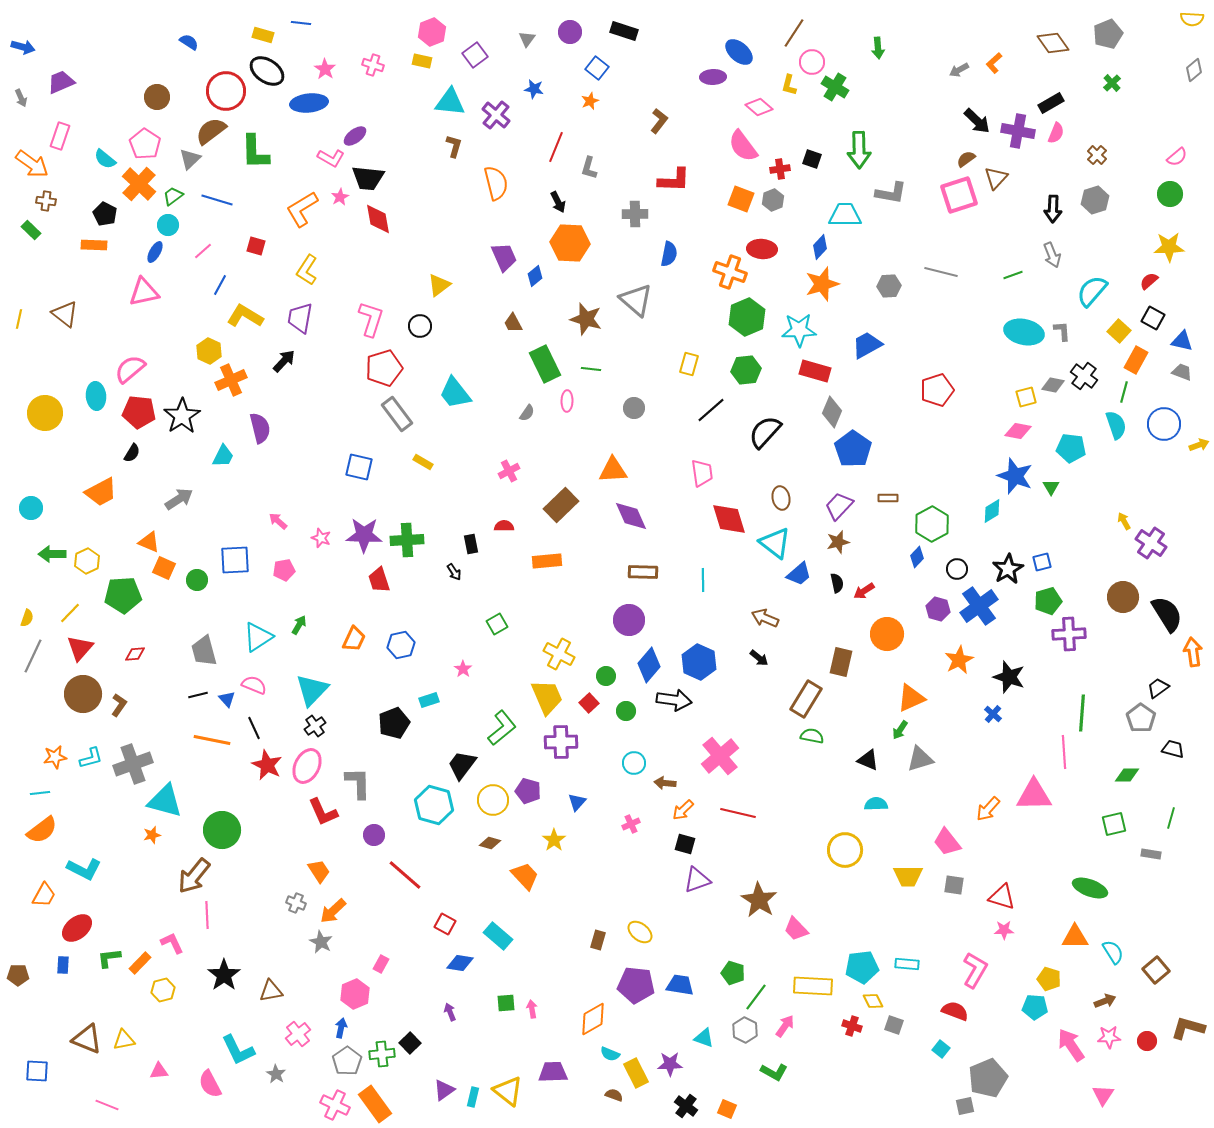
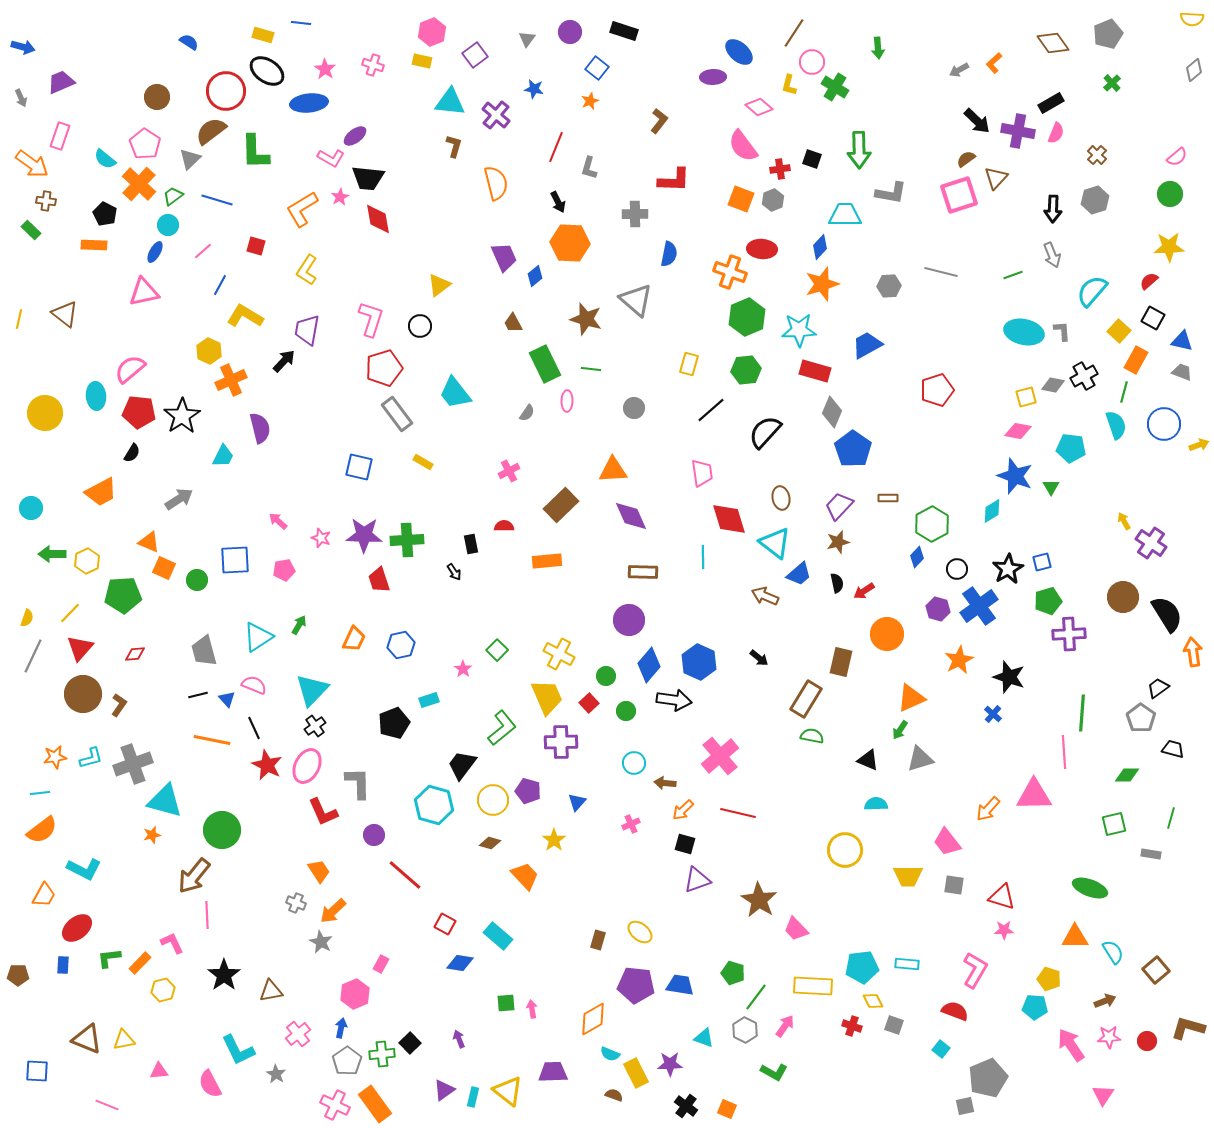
purple trapezoid at (300, 318): moved 7 px right, 12 px down
black cross at (1084, 376): rotated 24 degrees clockwise
cyan line at (703, 580): moved 23 px up
brown arrow at (765, 618): moved 22 px up
green square at (497, 624): moved 26 px down; rotated 15 degrees counterclockwise
purple arrow at (450, 1012): moved 9 px right, 27 px down
